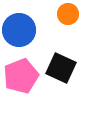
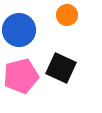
orange circle: moved 1 px left, 1 px down
pink pentagon: rotated 8 degrees clockwise
